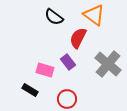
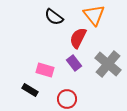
orange triangle: rotated 15 degrees clockwise
purple rectangle: moved 6 px right, 1 px down
